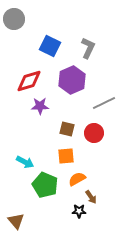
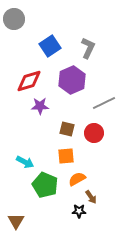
blue square: rotated 30 degrees clockwise
brown triangle: rotated 12 degrees clockwise
